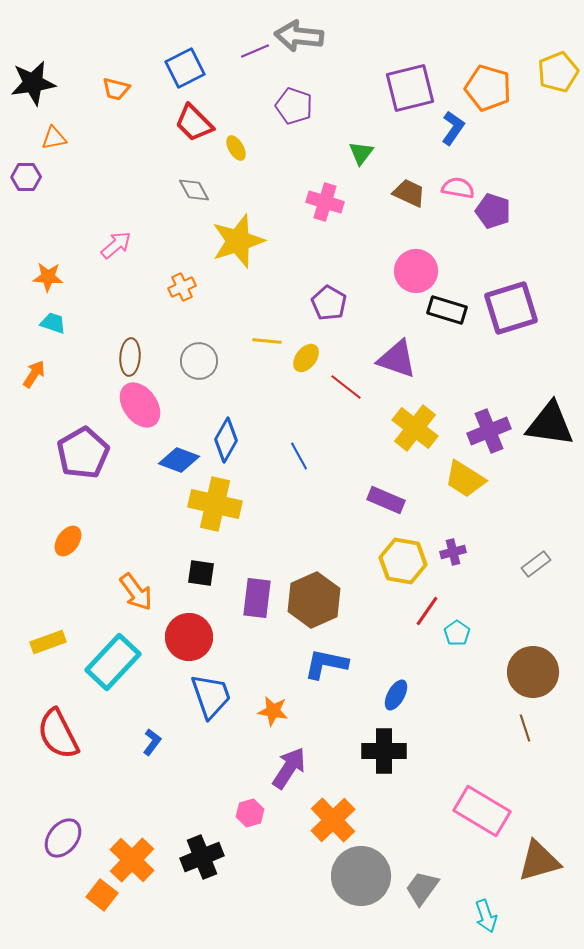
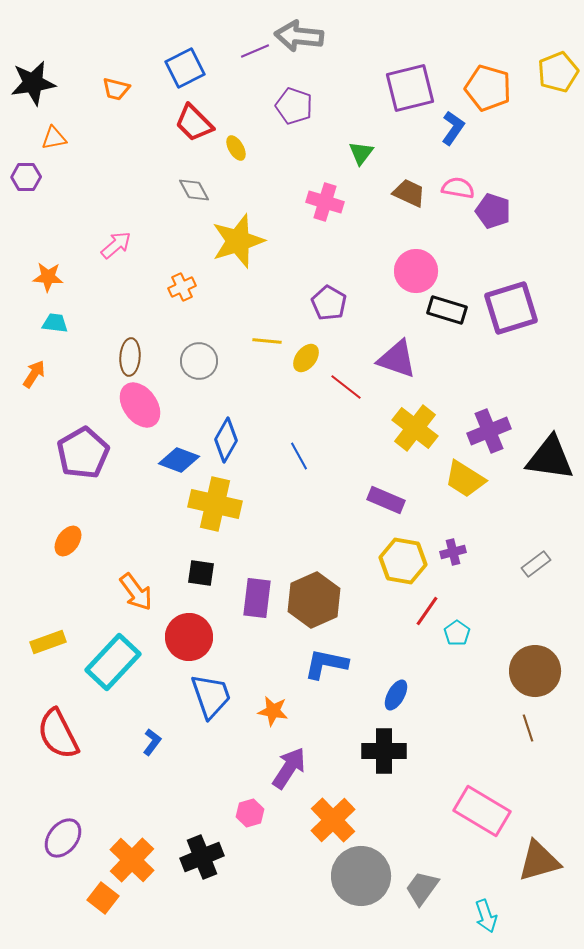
cyan trapezoid at (53, 323): moved 2 px right; rotated 12 degrees counterclockwise
black triangle at (550, 424): moved 34 px down
brown circle at (533, 672): moved 2 px right, 1 px up
brown line at (525, 728): moved 3 px right
orange square at (102, 895): moved 1 px right, 3 px down
